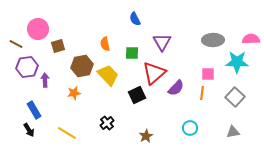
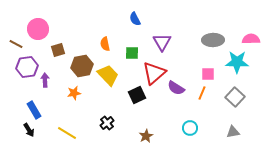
brown square: moved 4 px down
purple semicircle: rotated 78 degrees clockwise
orange line: rotated 16 degrees clockwise
